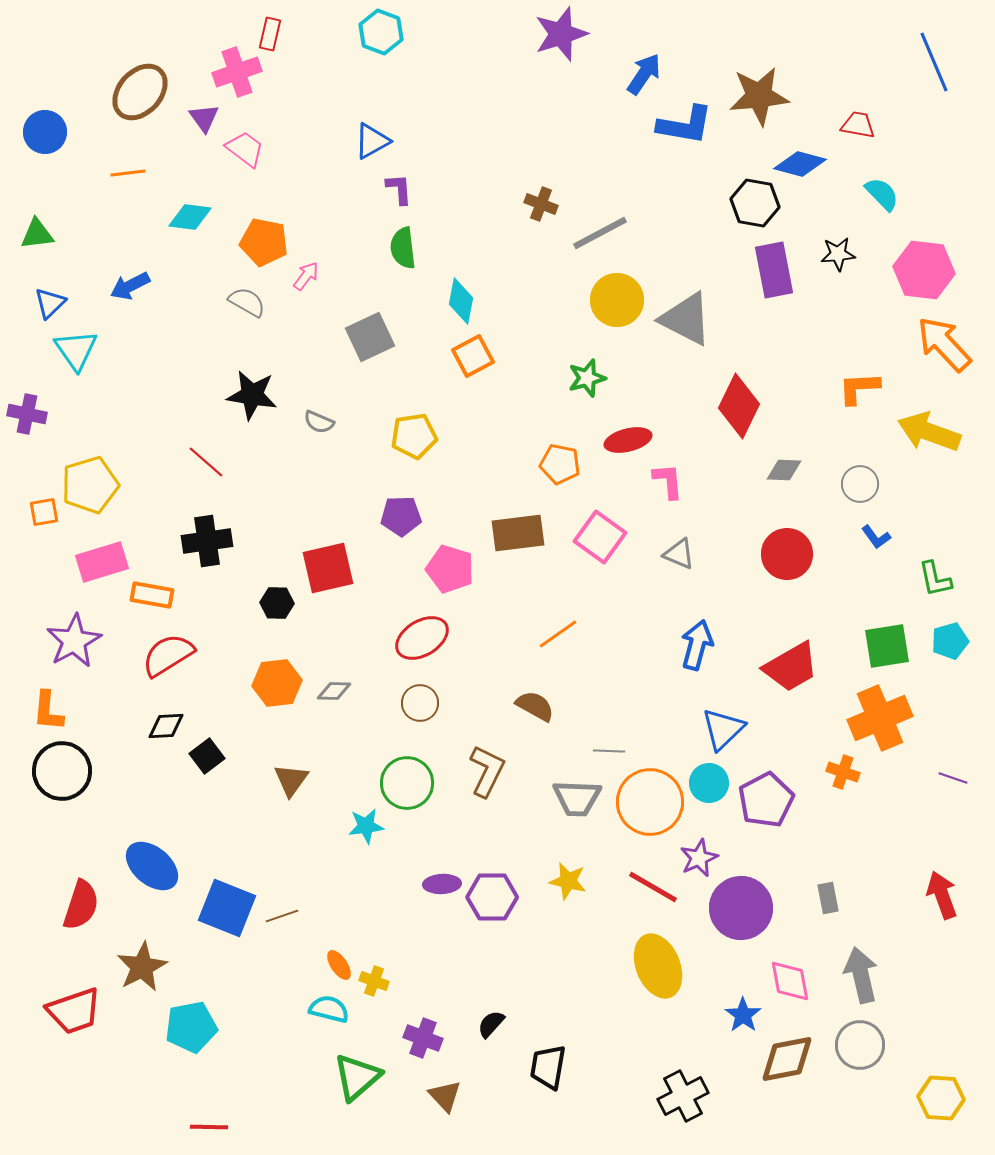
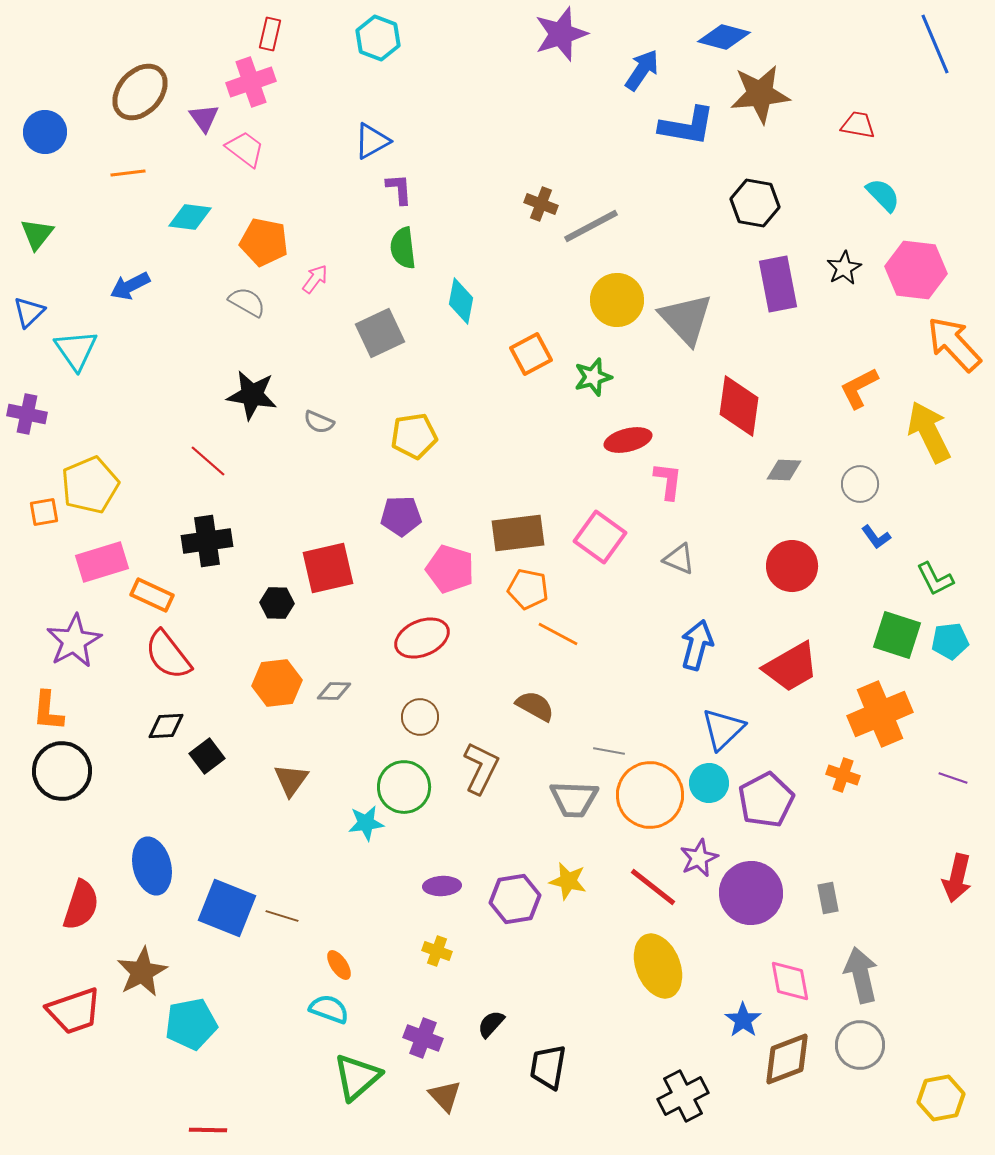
cyan hexagon at (381, 32): moved 3 px left, 6 px down
blue line at (934, 62): moved 1 px right, 18 px up
pink cross at (237, 72): moved 14 px right, 10 px down
blue arrow at (644, 74): moved 2 px left, 4 px up
brown star at (759, 96): moved 1 px right, 2 px up
blue L-shape at (685, 125): moved 2 px right, 1 px down
blue diamond at (800, 164): moved 76 px left, 127 px up
cyan semicircle at (882, 194): moved 1 px right, 1 px down
gray line at (600, 233): moved 9 px left, 7 px up
green triangle at (37, 234): rotated 45 degrees counterclockwise
black star at (838, 254): moved 6 px right, 14 px down; rotated 24 degrees counterclockwise
purple rectangle at (774, 270): moved 4 px right, 14 px down
pink hexagon at (924, 270): moved 8 px left
pink arrow at (306, 276): moved 9 px right, 3 px down
blue triangle at (50, 303): moved 21 px left, 9 px down
gray triangle at (686, 319): rotated 20 degrees clockwise
gray square at (370, 337): moved 10 px right, 4 px up
orange arrow at (944, 344): moved 10 px right
orange square at (473, 356): moved 58 px right, 2 px up
green star at (587, 378): moved 6 px right, 1 px up
orange L-shape at (859, 388): rotated 24 degrees counterclockwise
red diamond at (739, 406): rotated 18 degrees counterclockwise
yellow arrow at (929, 432): rotated 44 degrees clockwise
red line at (206, 462): moved 2 px right, 1 px up
orange pentagon at (560, 464): moved 32 px left, 125 px down
pink L-shape at (668, 481): rotated 12 degrees clockwise
yellow pentagon at (90, 485): rotated 6 degrees counterclockwise
gray triangle at (679, 554): moved 5 px down
red circle at (787, 554): moved 5 px right, 12 px down
green L-shape at (935, 579): rotated 15 degrees counterclockwise
orange rectangle at (152, 595): rotated 15 degrees clockwise
orange line at (558, 634): rotated 63 degrees clockwise
red ellipse at (422, 638): rotated 8 degrees clockwise
cyan pentagon at (950, 641): rotated 9 degrees clockwise
green square at (887, 646): moved 10 px right, 11 px up; rotated 27 degrees clockwise
red semicircle at (168, 655): rotated 96 degrees counterclockwise
brown circle at (420, 703): moved 14 px down
orange cross at (880, 718): moved 4 px up
gray line at (609, 751): rotated 8 degrees clockwise
brown L-shape at (487, 771): moved 6 px left, 3 px up
orange cross at (843, 772): moved 3 px down
green circle at (407, 783): moved 3 px left, 4 px down
gray trapezoid at (577, 798): moved 3 px left, 1 px down
orange circle at (650, 802): moved 7 px up
cyan star at (366, 826): moved 3 px up
blue ellipse at (152, 866): rotated 36 degrees clockwise
purple ellipse at (442, 884): moved 2 px down
red line at (653, 887): rotated 8 degrees clockwise
red arrow at (942, 895): moved 15 px right, 17 px up; rotated 147 degrees counterclockwise
purple hexagon at (492, 897): moved 23 px right, 2 px down; rotated 9 degrees counterclockwise
purple circle at (741, 908): moved 10 px right, 15 px up
brown line at (282, 916): rotated 36 degrees clockwise
brown star at (142, 967): moved 5 px down
yellow cross at (374, 981): moved 63 px right, 30 px up
cyan semicircle at (329, 1009): rotated 6 degrees clockwise
blue star at (743, 1015): moved 5 px down
cyan pentagon at (191, 1027): moved 3 px up
brown diamond at (787, 1059): rotated 10 degrees counterclockwise
yellow hexagon at (941, 1098): rotated 15 degrees counterclockwise
red line at (209, 1127): moved 1 px left, 3 px down
